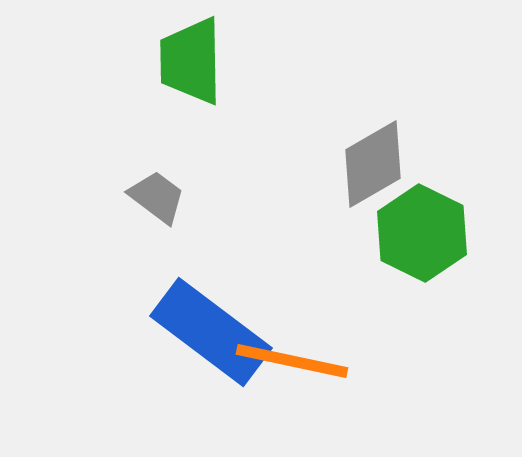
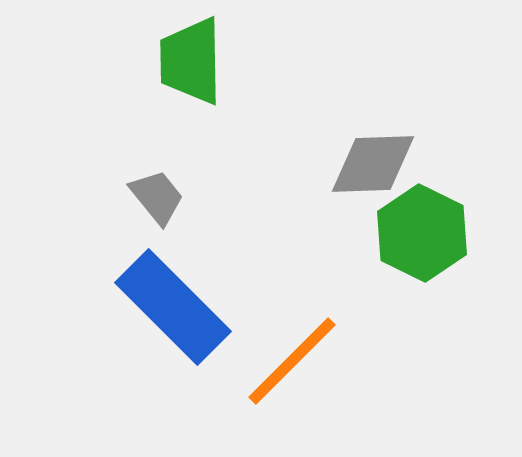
gray diamond: rotated 28 degrees clockwise
gray trapezoid: rotated 14 degrees clockwise
blue rectangle: moved 38 px left, 25 px up; rotated 8 degrees clockwise
orange line: rotated 57 degrees counterclockwise
